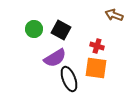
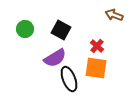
green circle: moved 9 px left
red cross: rotated 24 degrees clockwise
